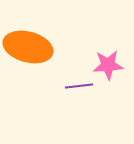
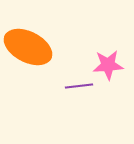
orange ellipse: rotated 12 degrees clockwise
